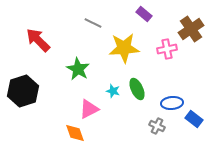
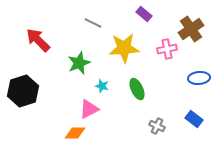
green star: moved 1 px right, 6 px up; rotated 20 degrees clockwise
cyan star: moved 11 px left, 5 px up
blue ellipse: moved 27 px right, 25 px up
orange diamond: rotated 70 degrees counterclockwise
